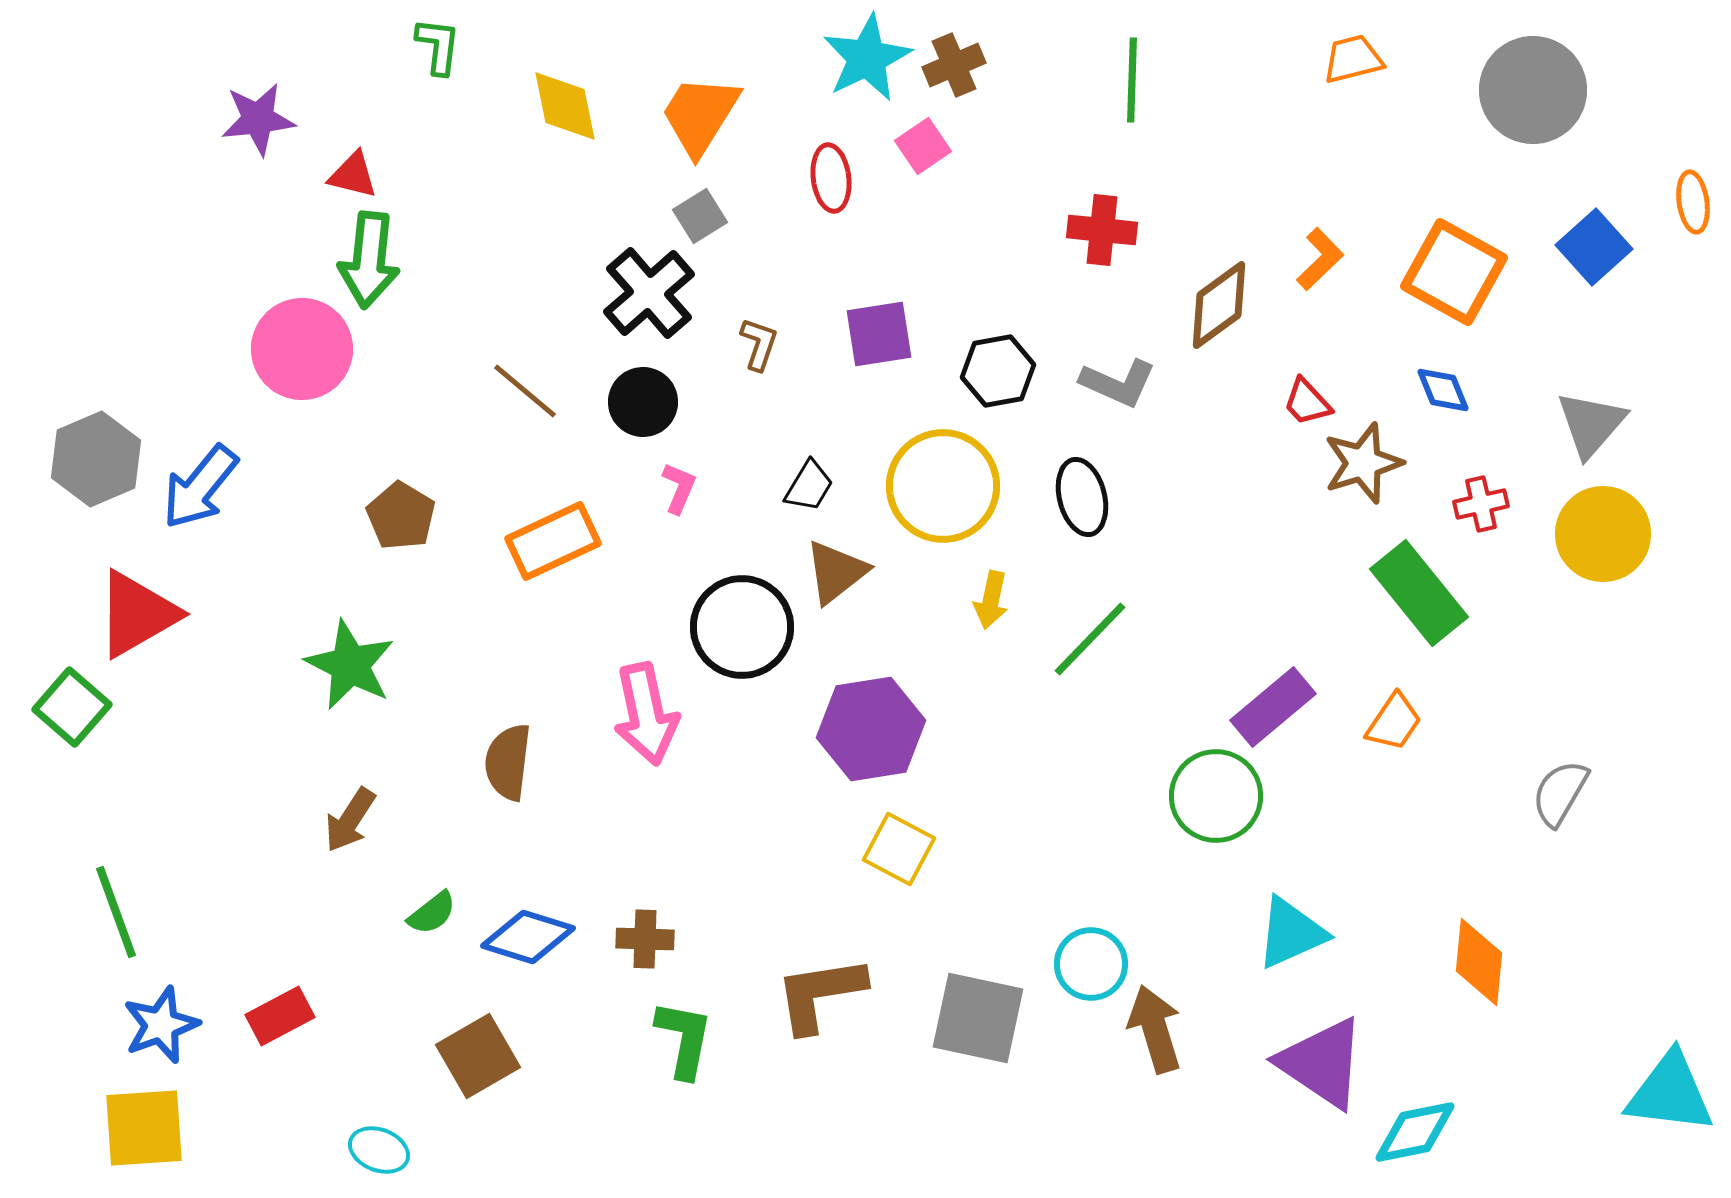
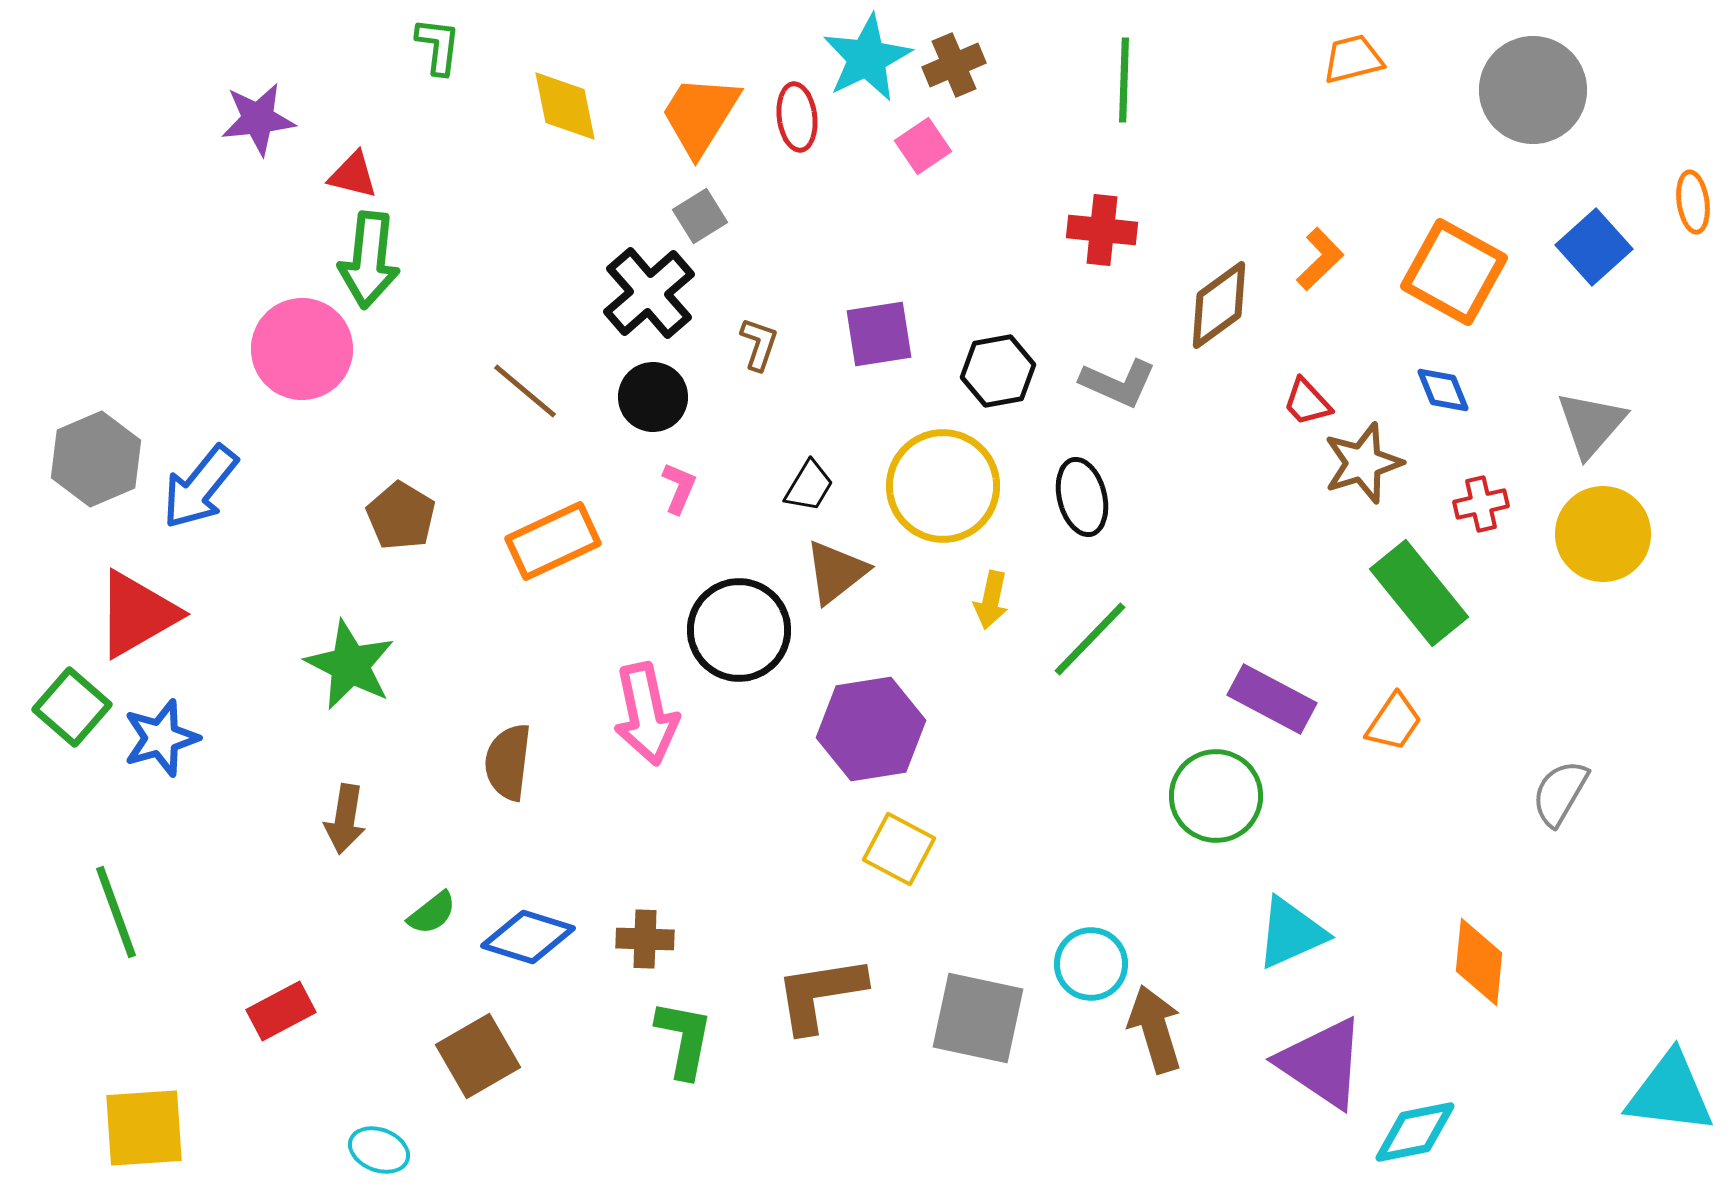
green line at (1132, 80): moved 8 px left
red ellipse at (831, 178): moved 34 px left, 61 px up
black circle at (643, 402): moved 10 px right, 5 px up
black circle at (742, 627): moved 3 px left, 3 px down
purple rectangle at (1273, 707): moved 1 px left, 8 px up; rotated 68 degrees clockwise
brown arrow at (350, 820): moved 5 px left, 1 px up; rotated 24 degrees counterclockwise
red rectangle at (280, 1016): moved 1 px right, 5 px up
blue star at (161, 1025): moved 287 px up; rotated 4 degrees clockwise
